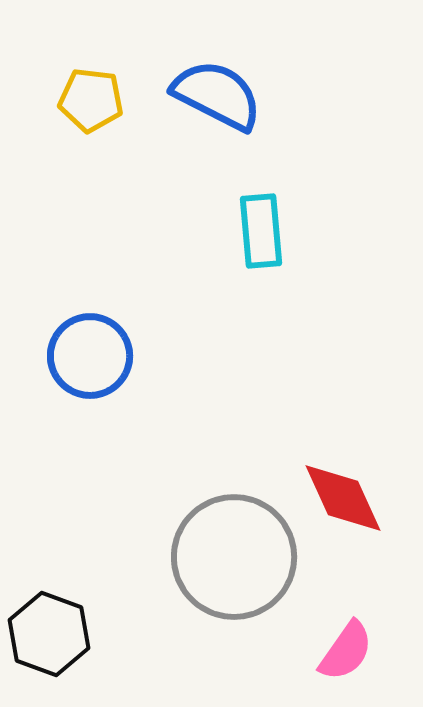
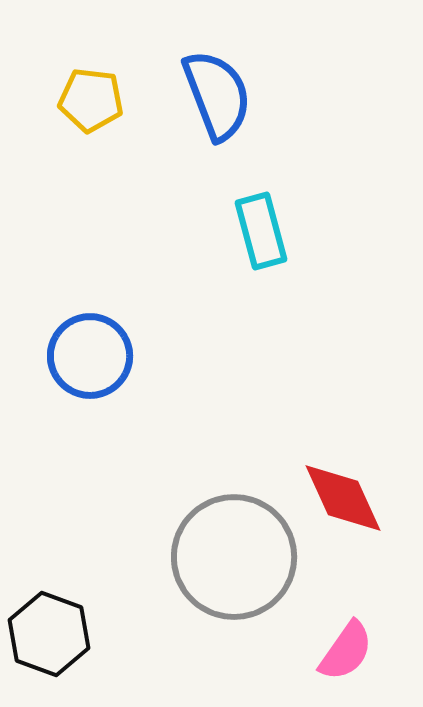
blue semicircle: rotated 42 degrees clockwise
cyan rectangle: rotated 10 degrees counterclockwise
